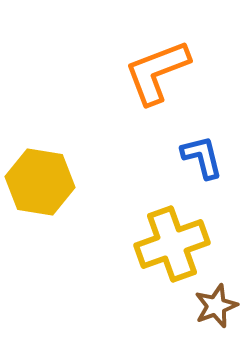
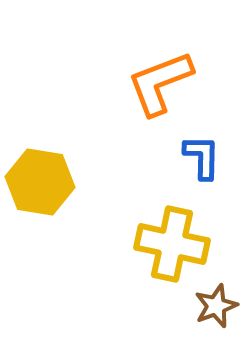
orange L-shape: moved 3 px right, 11 px down
blue L-shape: rotated 15 degrees clockwise
yellow cross: rotated 32 degrees clockwise
